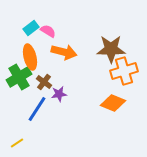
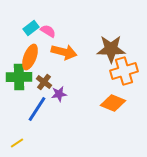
orange ellipse: rotated 35 degrees clockwise
green cross: rotated 30 degrees clockwise
